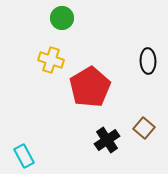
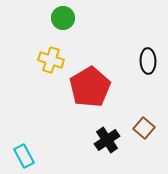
green circle: moved 1 px right
